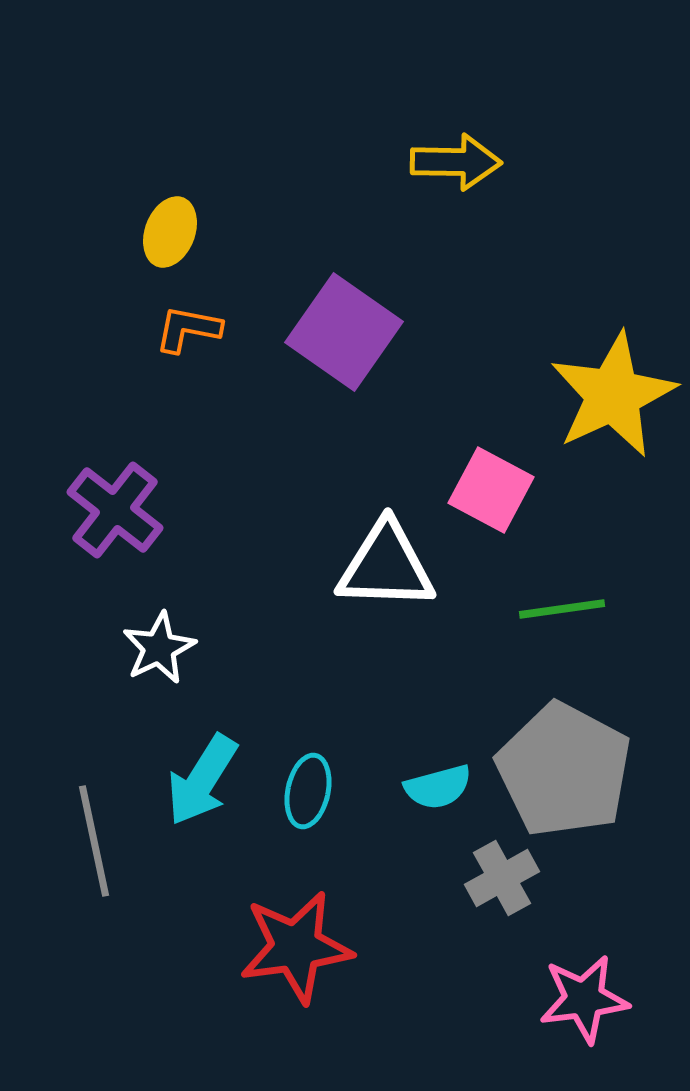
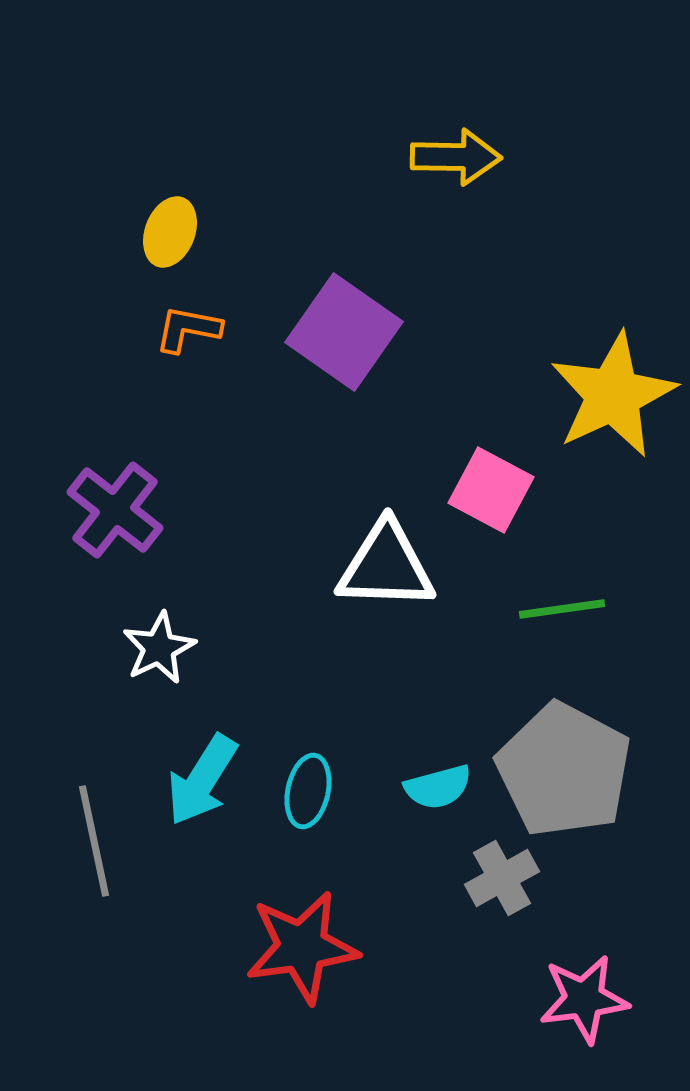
yellow arrow: moved 5 px up
red star: moved 6 px right
